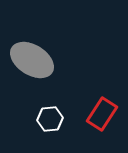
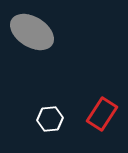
gray ellipse: moved 28 px up
